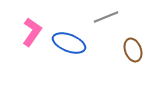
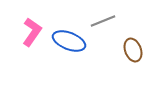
gray line: moved 3 px left, 4 px down
blue ellipse: moved 2 px up
